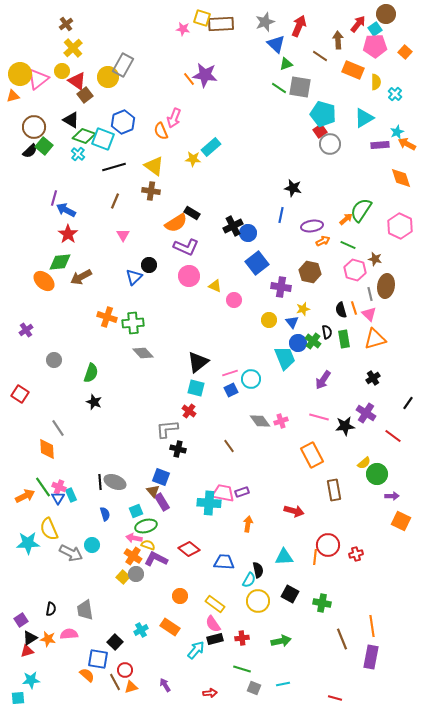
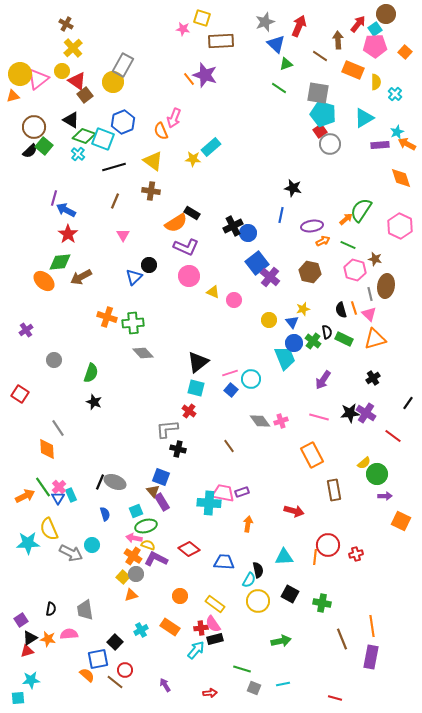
brown cross at (66, 24): rotated 24 degrees counterclockwise
brown rectangle at (221, 24): moved 17 px down
purple star at (205, 75): rotated 10 degrees clockwise
yellow circle at (108, 77): moved 5 px right, 5 px down
gray square at (300, 87): moved 18 px right, 6 px down
yellow triangle at (154, 166): moved 1 px left, 5 px up
yellow triangle at (215, 286): moved 2 px left, 6 px down
purple cross at (281, 287): moved 11 px left, 10 px up; rotated 30 degrees clockwise
green rectangle at (344, 339): rotated 54 degrees counterclockwise
blue circle at (298, 343): moved 4 px left
blue square at (231, 390): rotated 24 degrees counterclockwise
black star at (345, 426): moved 5 px right, 13 px up
black line at (100, 482): rotated 28 degrees clockwise
pink cross at (59, 487): rotated 24 degrees clockwise
purple arrow at (392, 496): moved 7 px left
red cross at (242, 638): moved 41 px left, 10 px up
blue square at (98, 659): rotated 20 degrees counterclockwise
brown line at (115, 682): rotated 24 degrees counterclockwise
orange triangle at (131, 687): moved 92 px up
